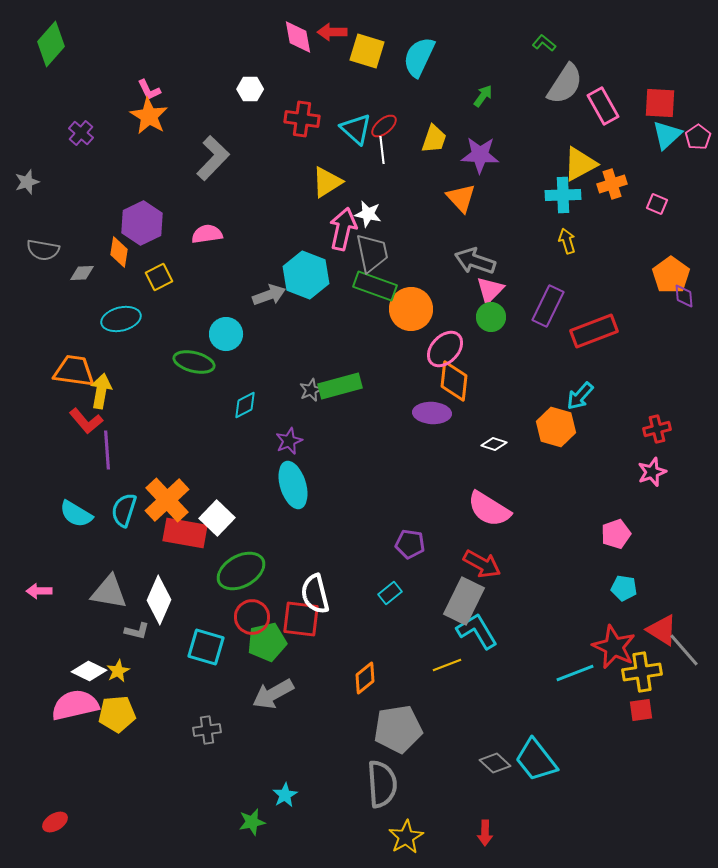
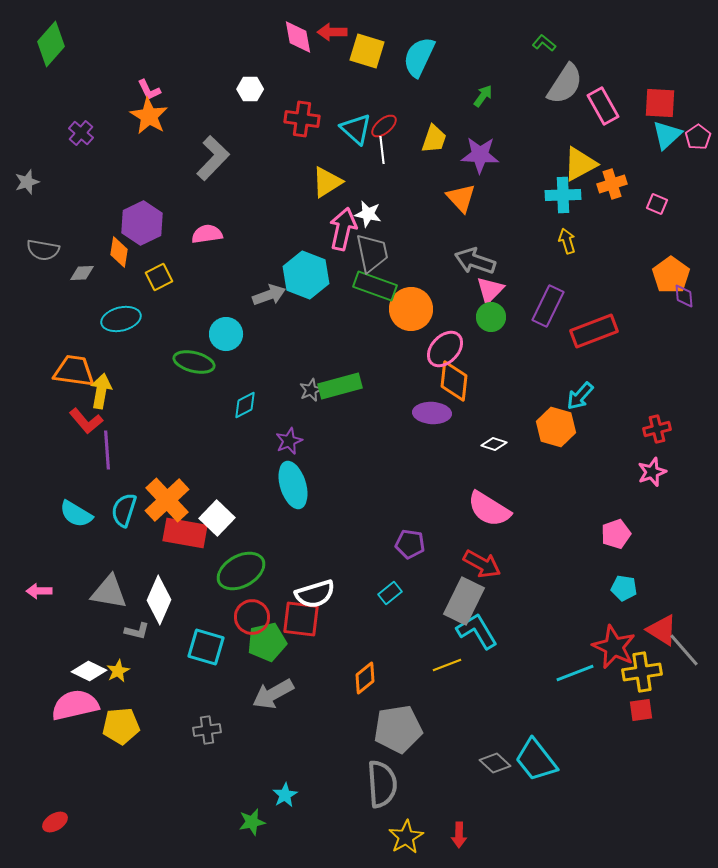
white semicircle at (315, 594): rotated 93 degrees counterclockwise
yellow pentagon at (117, 714): moved 4 px right, 12 px down
red arrow at (485, 833): moved 26 px left, 2 px down
